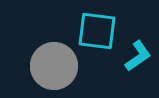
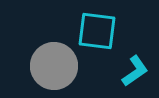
cyan L-shape: moved 3 px left, 15 px down
